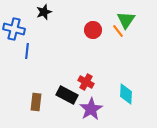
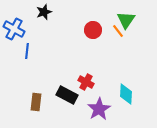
blue cross: rotated 15 degrees clockwise
purple star: moved 8 px right
